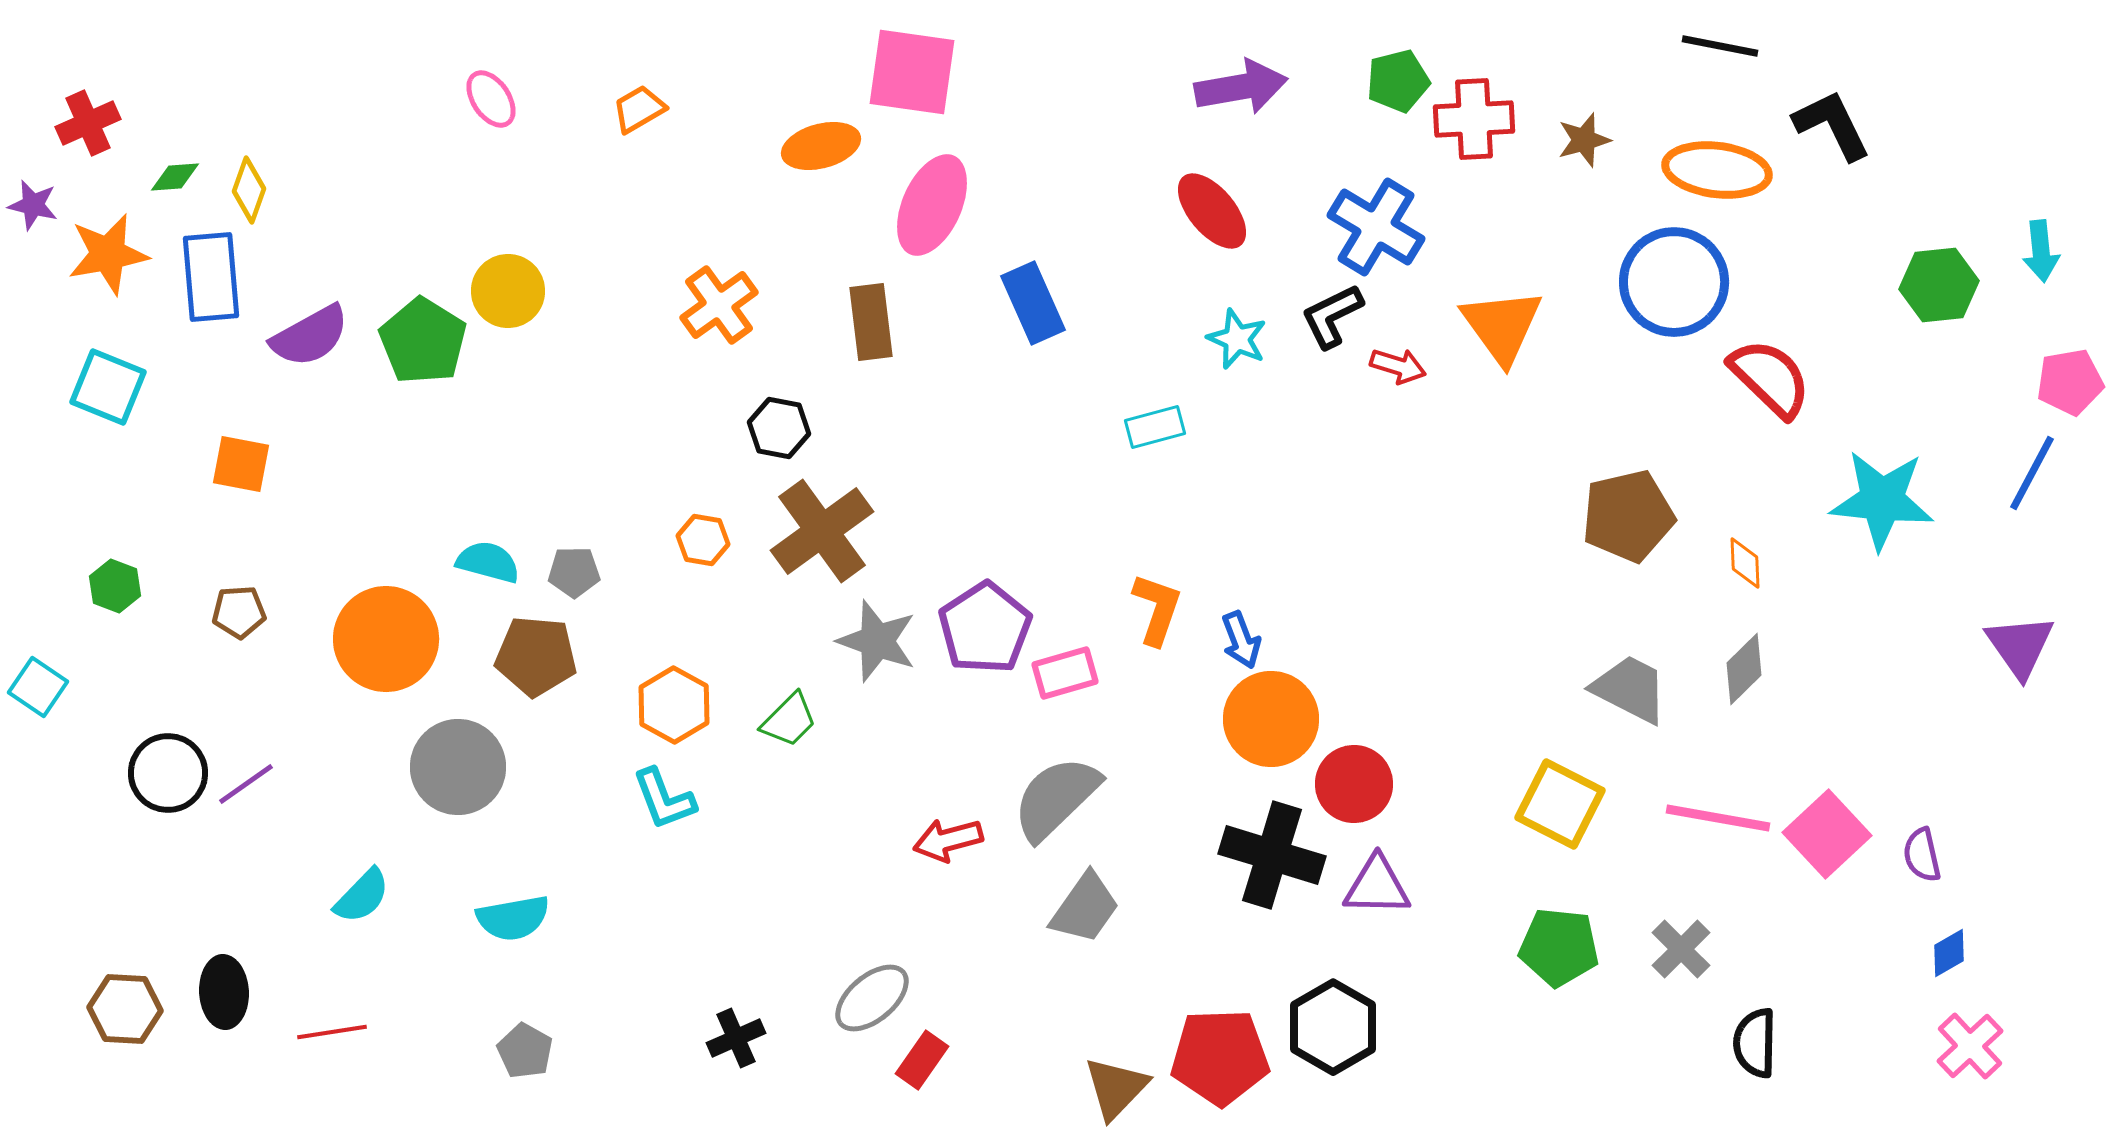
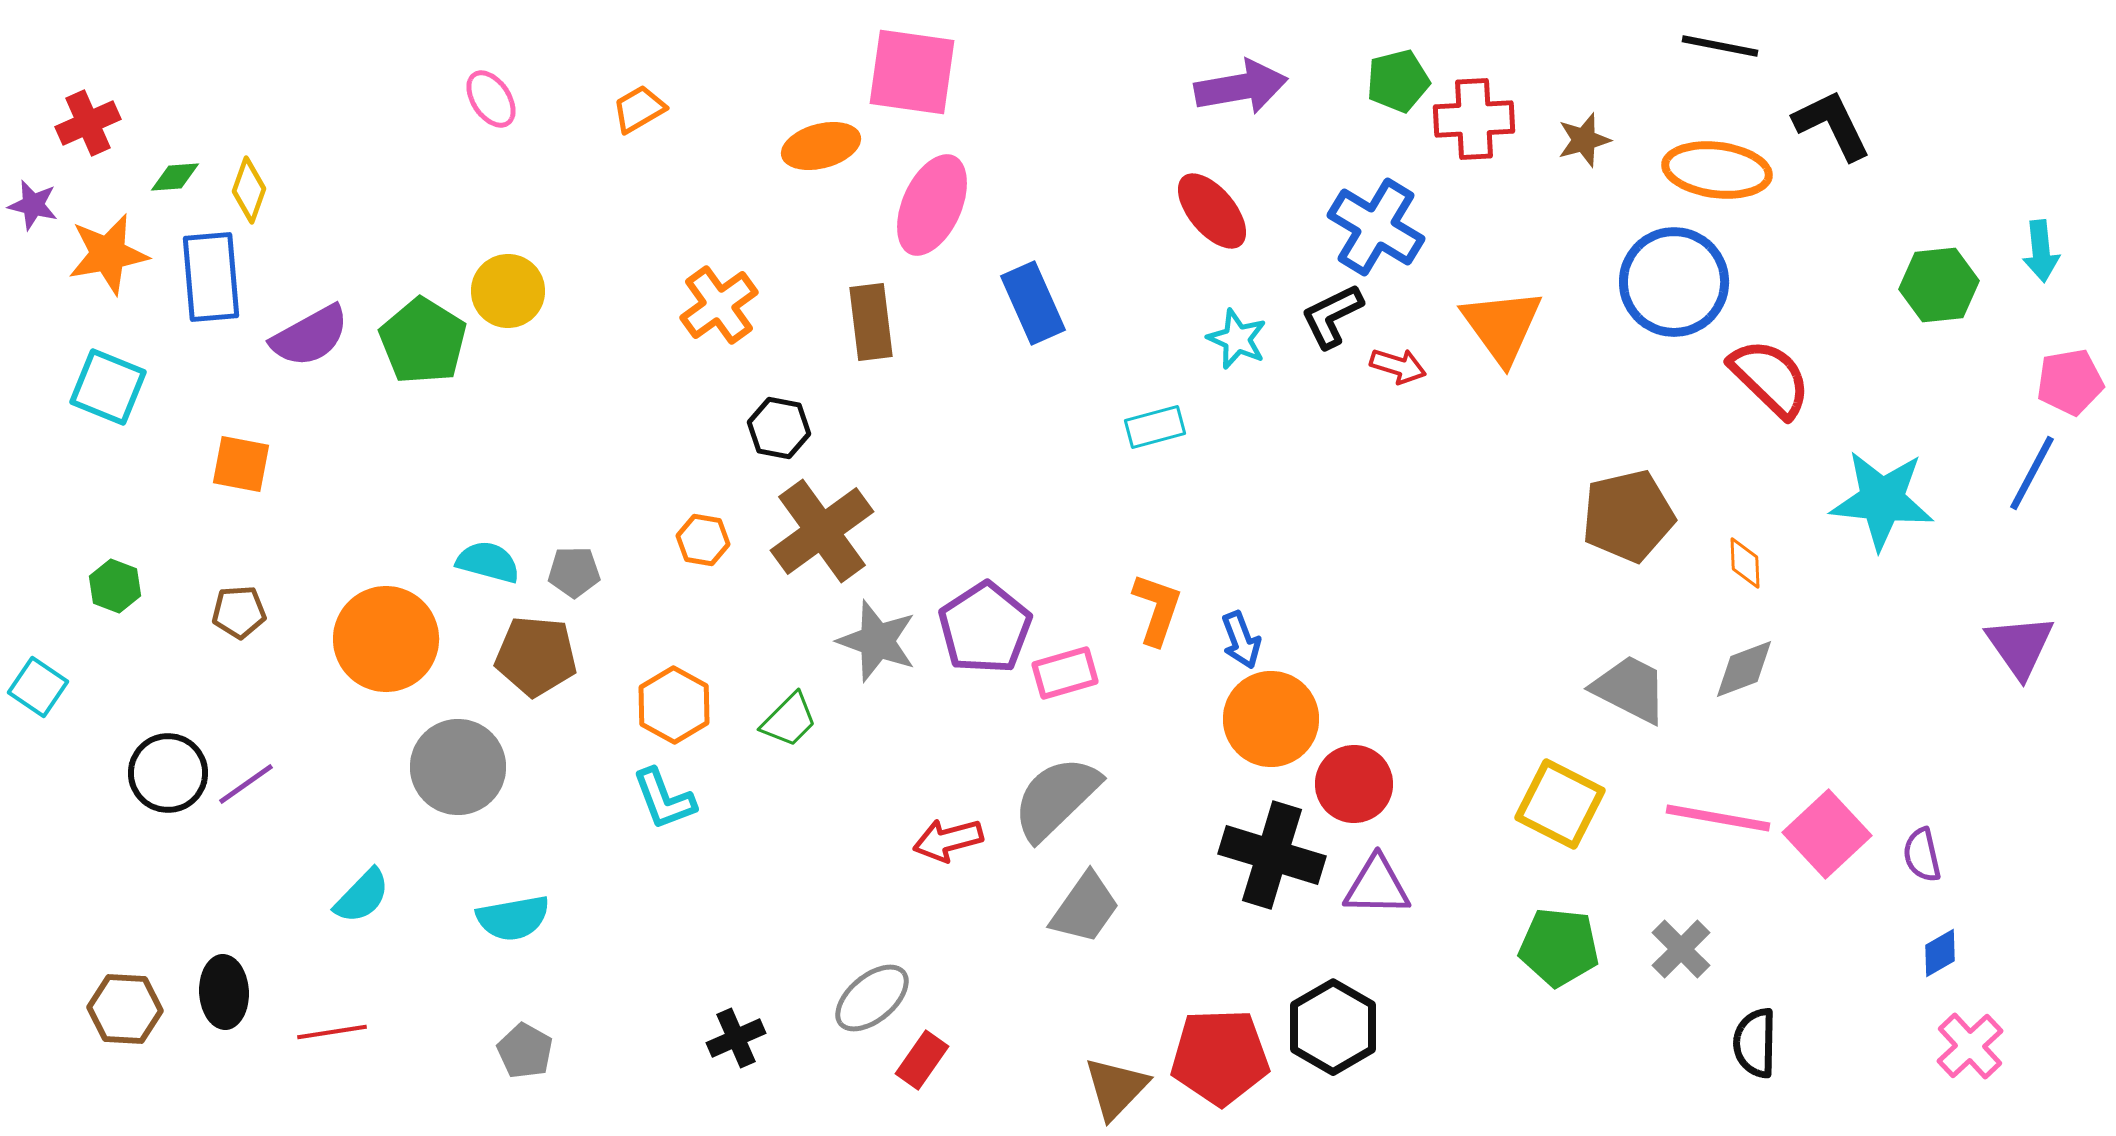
gray diamond at (1744, 669): rotated 24 degrees clockwise
blue diamond at (1949, 953): moved 9 px left
